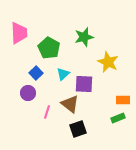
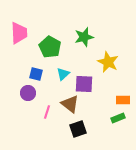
green pentagon: moved 1 px right, 1 px up
blue square: moved 1 px down; rotated 32 degrees counterclockwise
